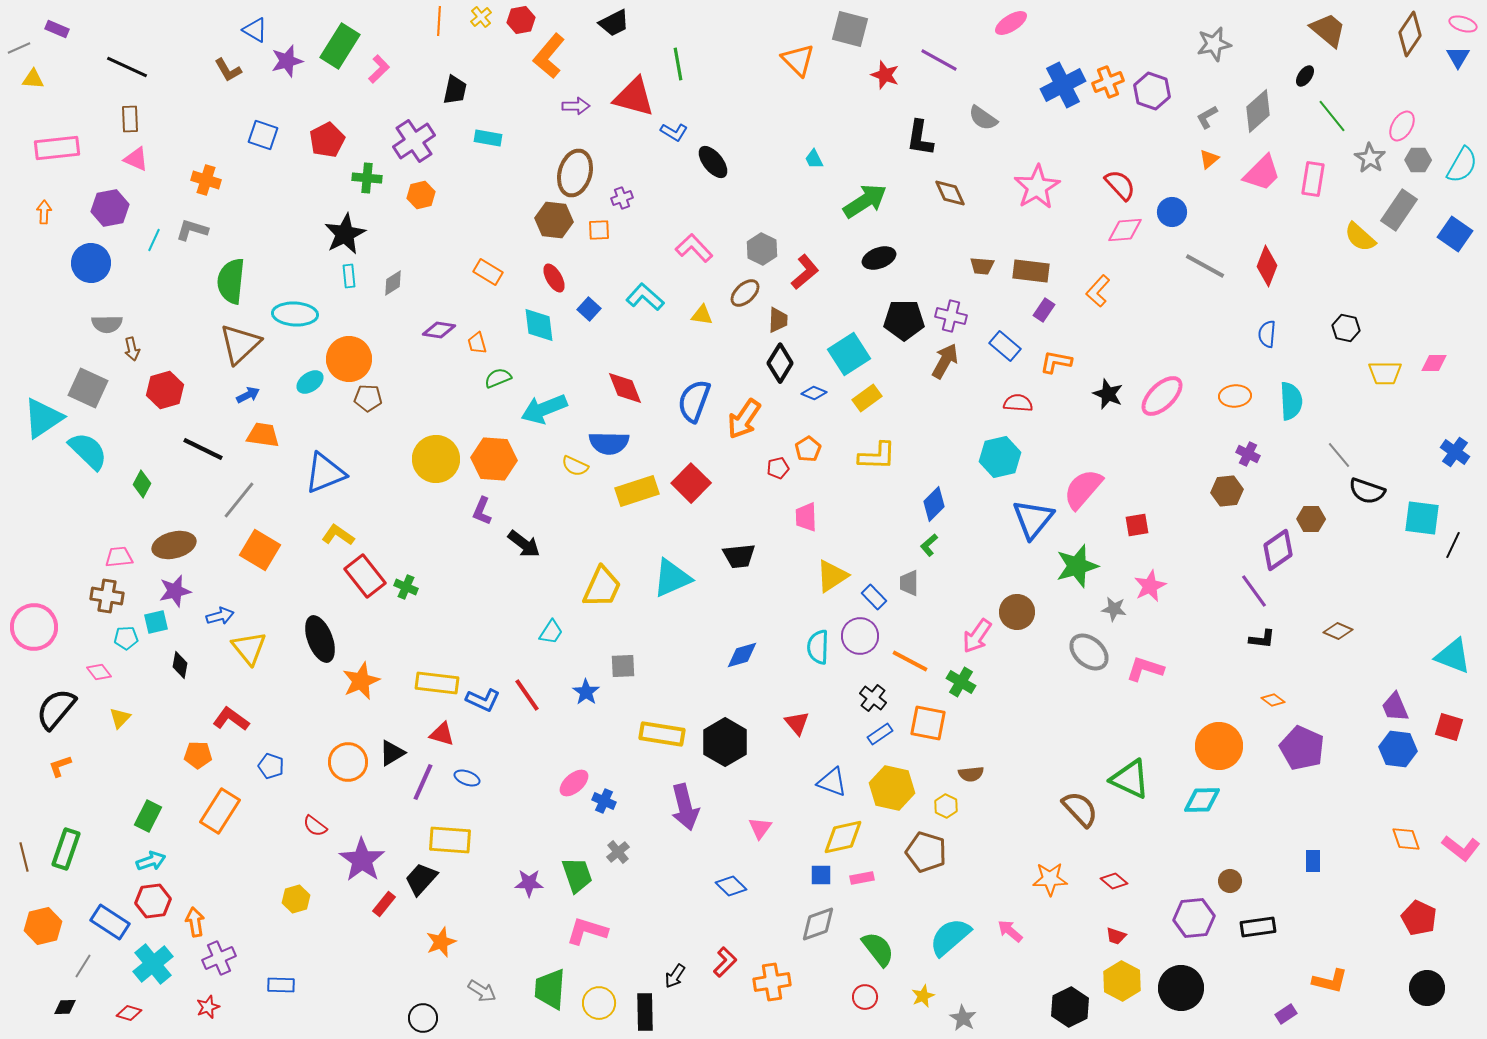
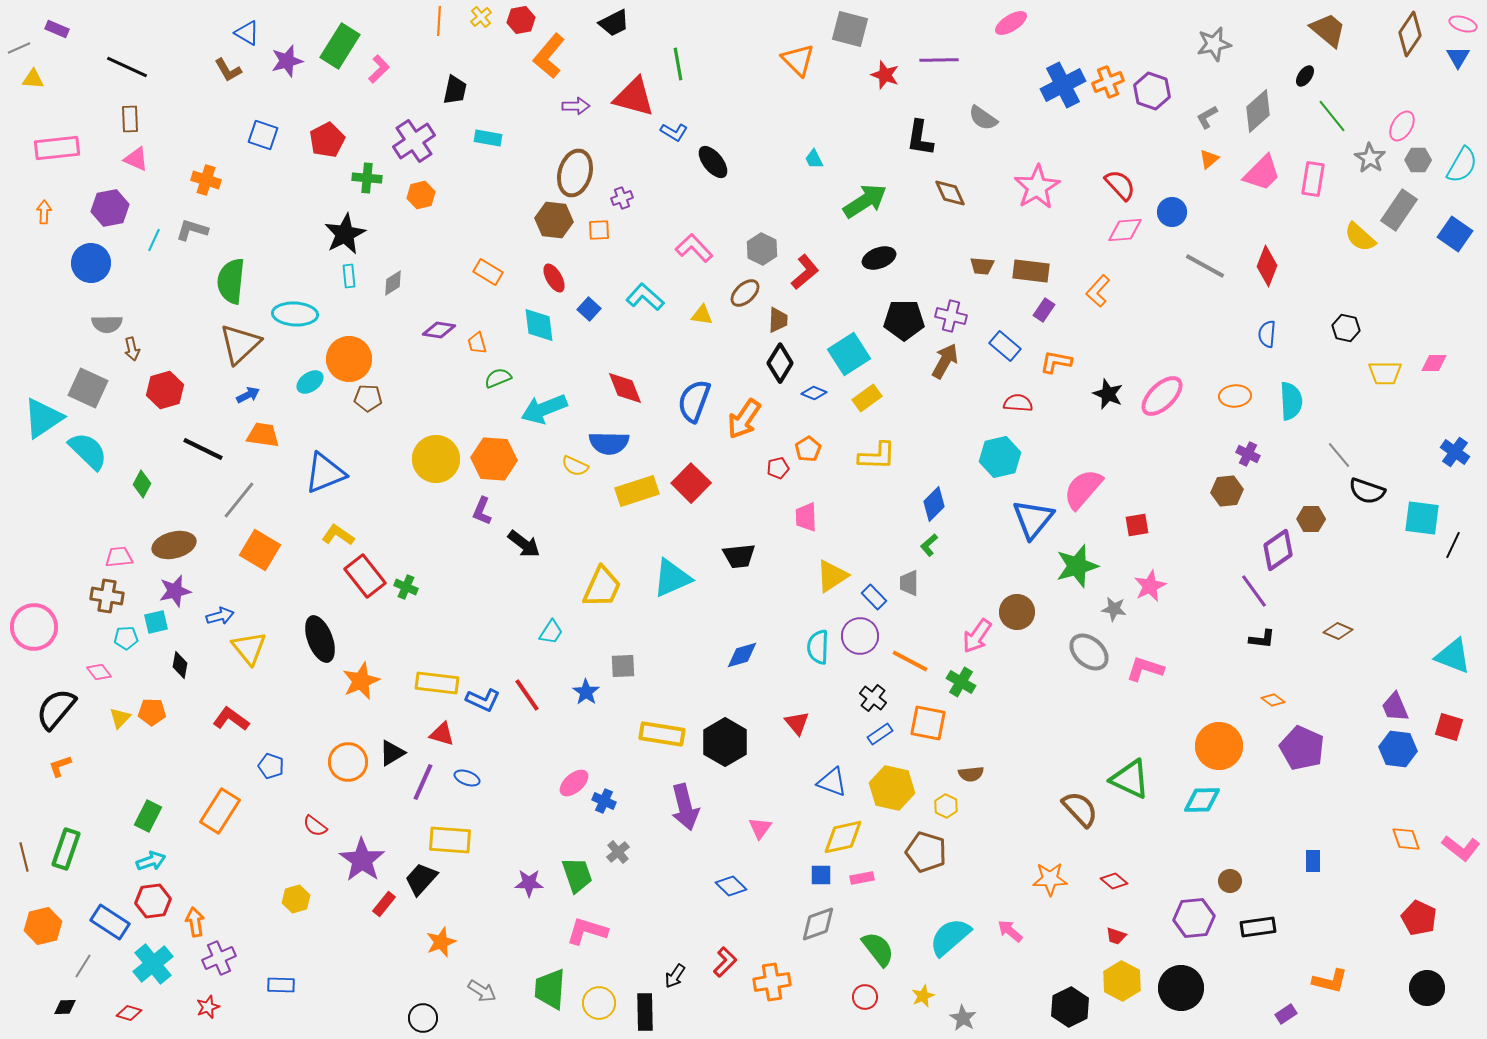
blue triangle at (255, 30): moved 8 px left, 3 px down
purple line at (939, 60): rotated 30 degrees counterclockwise
orange pentagon at (198, 755): moved 46 px left, 43 px up
